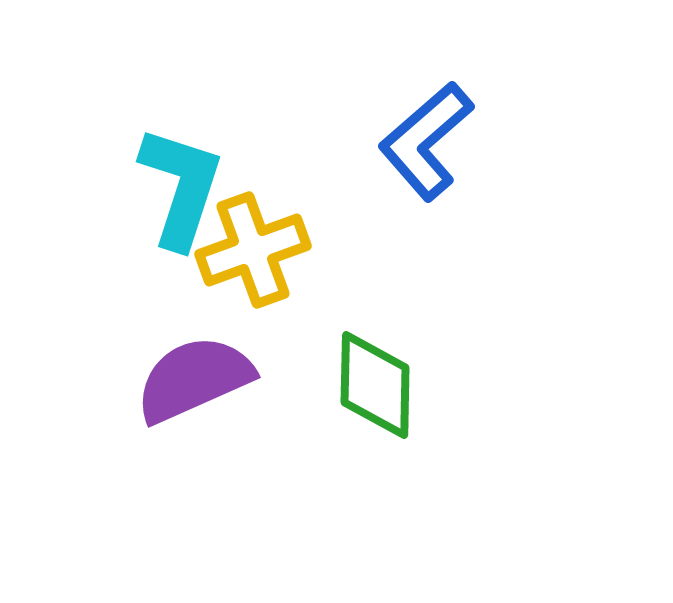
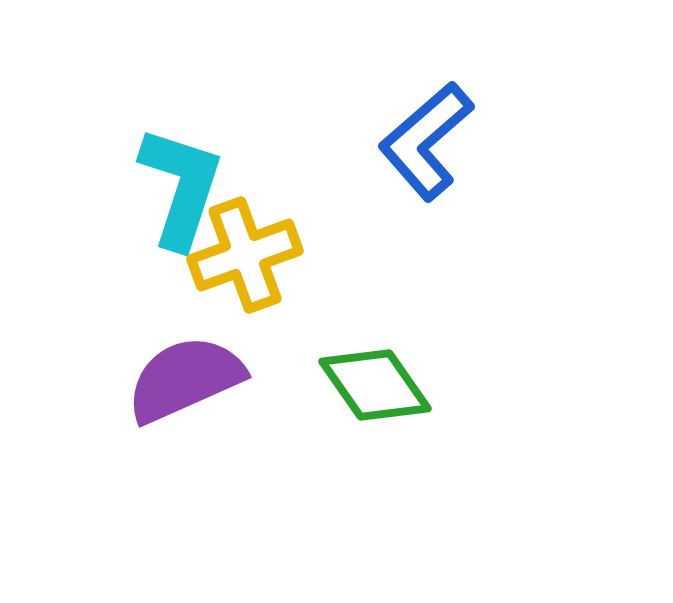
yellow cross: moved 8 px left, 5 px down
purple semicircle: moved 9 px left
green diamond: rotated 36 degrees counterclockwise
